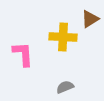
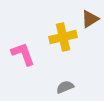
yellow cross: rotated 16 degrees counterclockwise
pink L-shape: rotated 16 degrees counterclockwise
